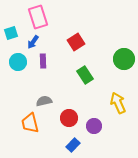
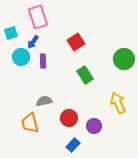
cyan circle: moved 3 px right, 5 px up
